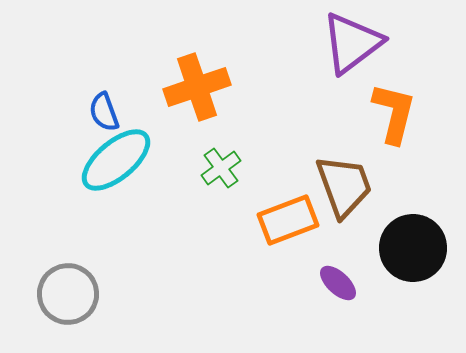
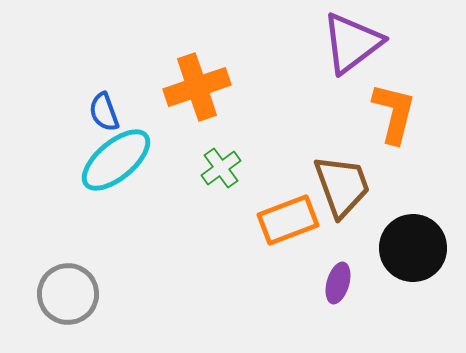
brown trapezoid: moved 2 px left
purple ellipse: rotated 63 degrees clockwise
